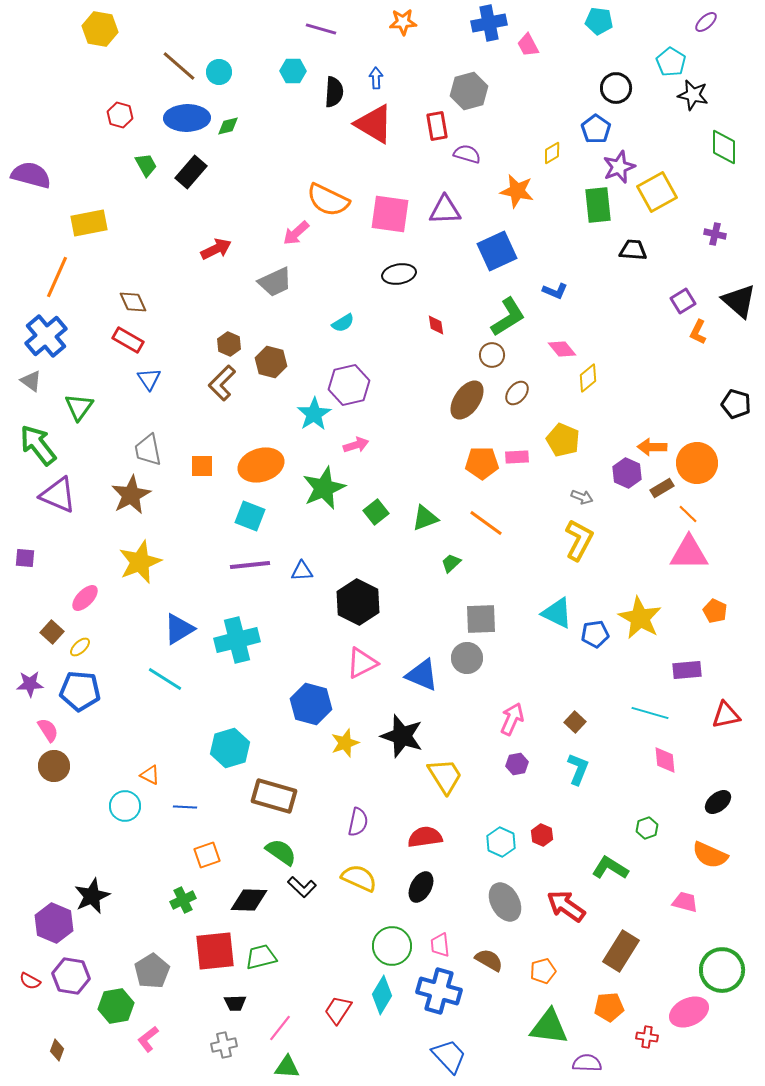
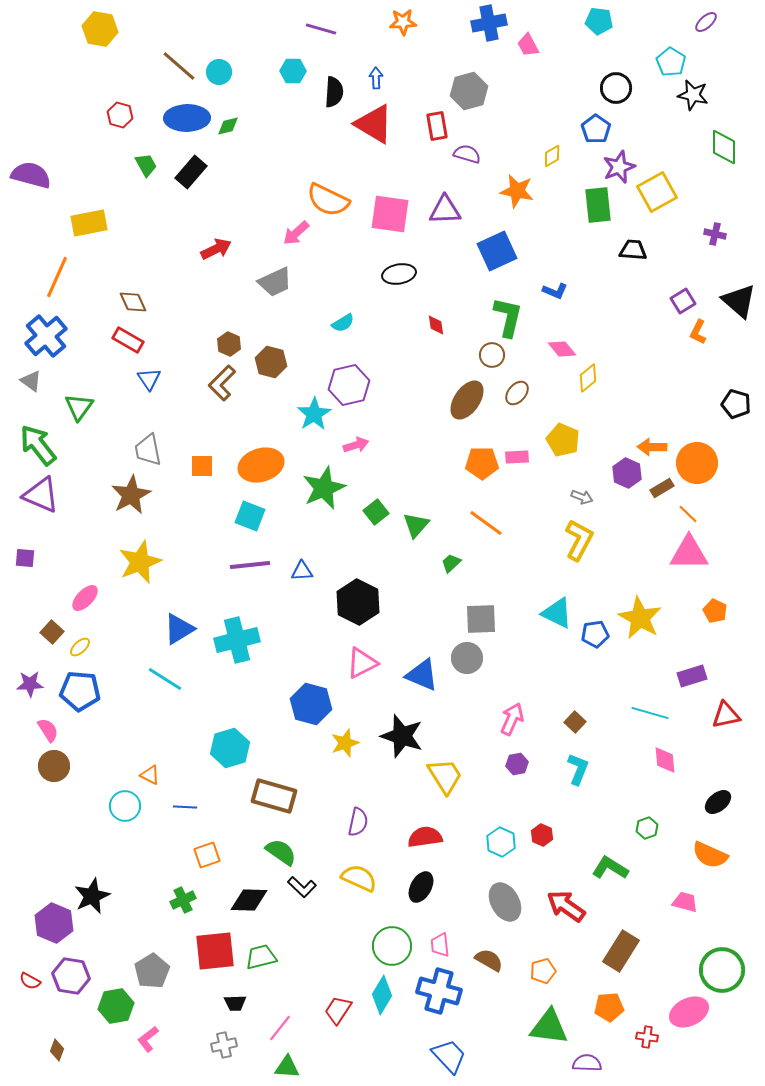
yellow diamond at (552, 153): moved 3 px down
green L-shape at (508, 317): rotated 45 degrees counterclockwise
purple triangle at (58, 495): moved 17 px left
green triangle at (425, 518): moved 9 px left, 7 px down; rotated 28 degrees counterclockwise
purple rectangle at (687, 670): moved 5 px right, 6 px down; rotated 12 degrees counterclockwise
